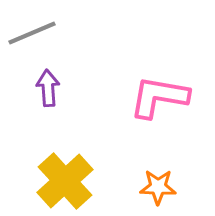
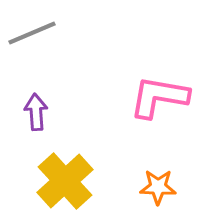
purple arrow: moved 12 px left, 24 px down
